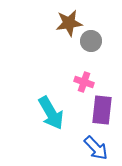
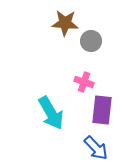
brown star: moved 4 px left; rotated 12 degrees clockwise
